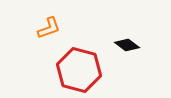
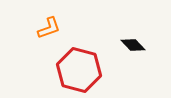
black diamond: moved 6 px right; rotated 10 degrees clockwise
